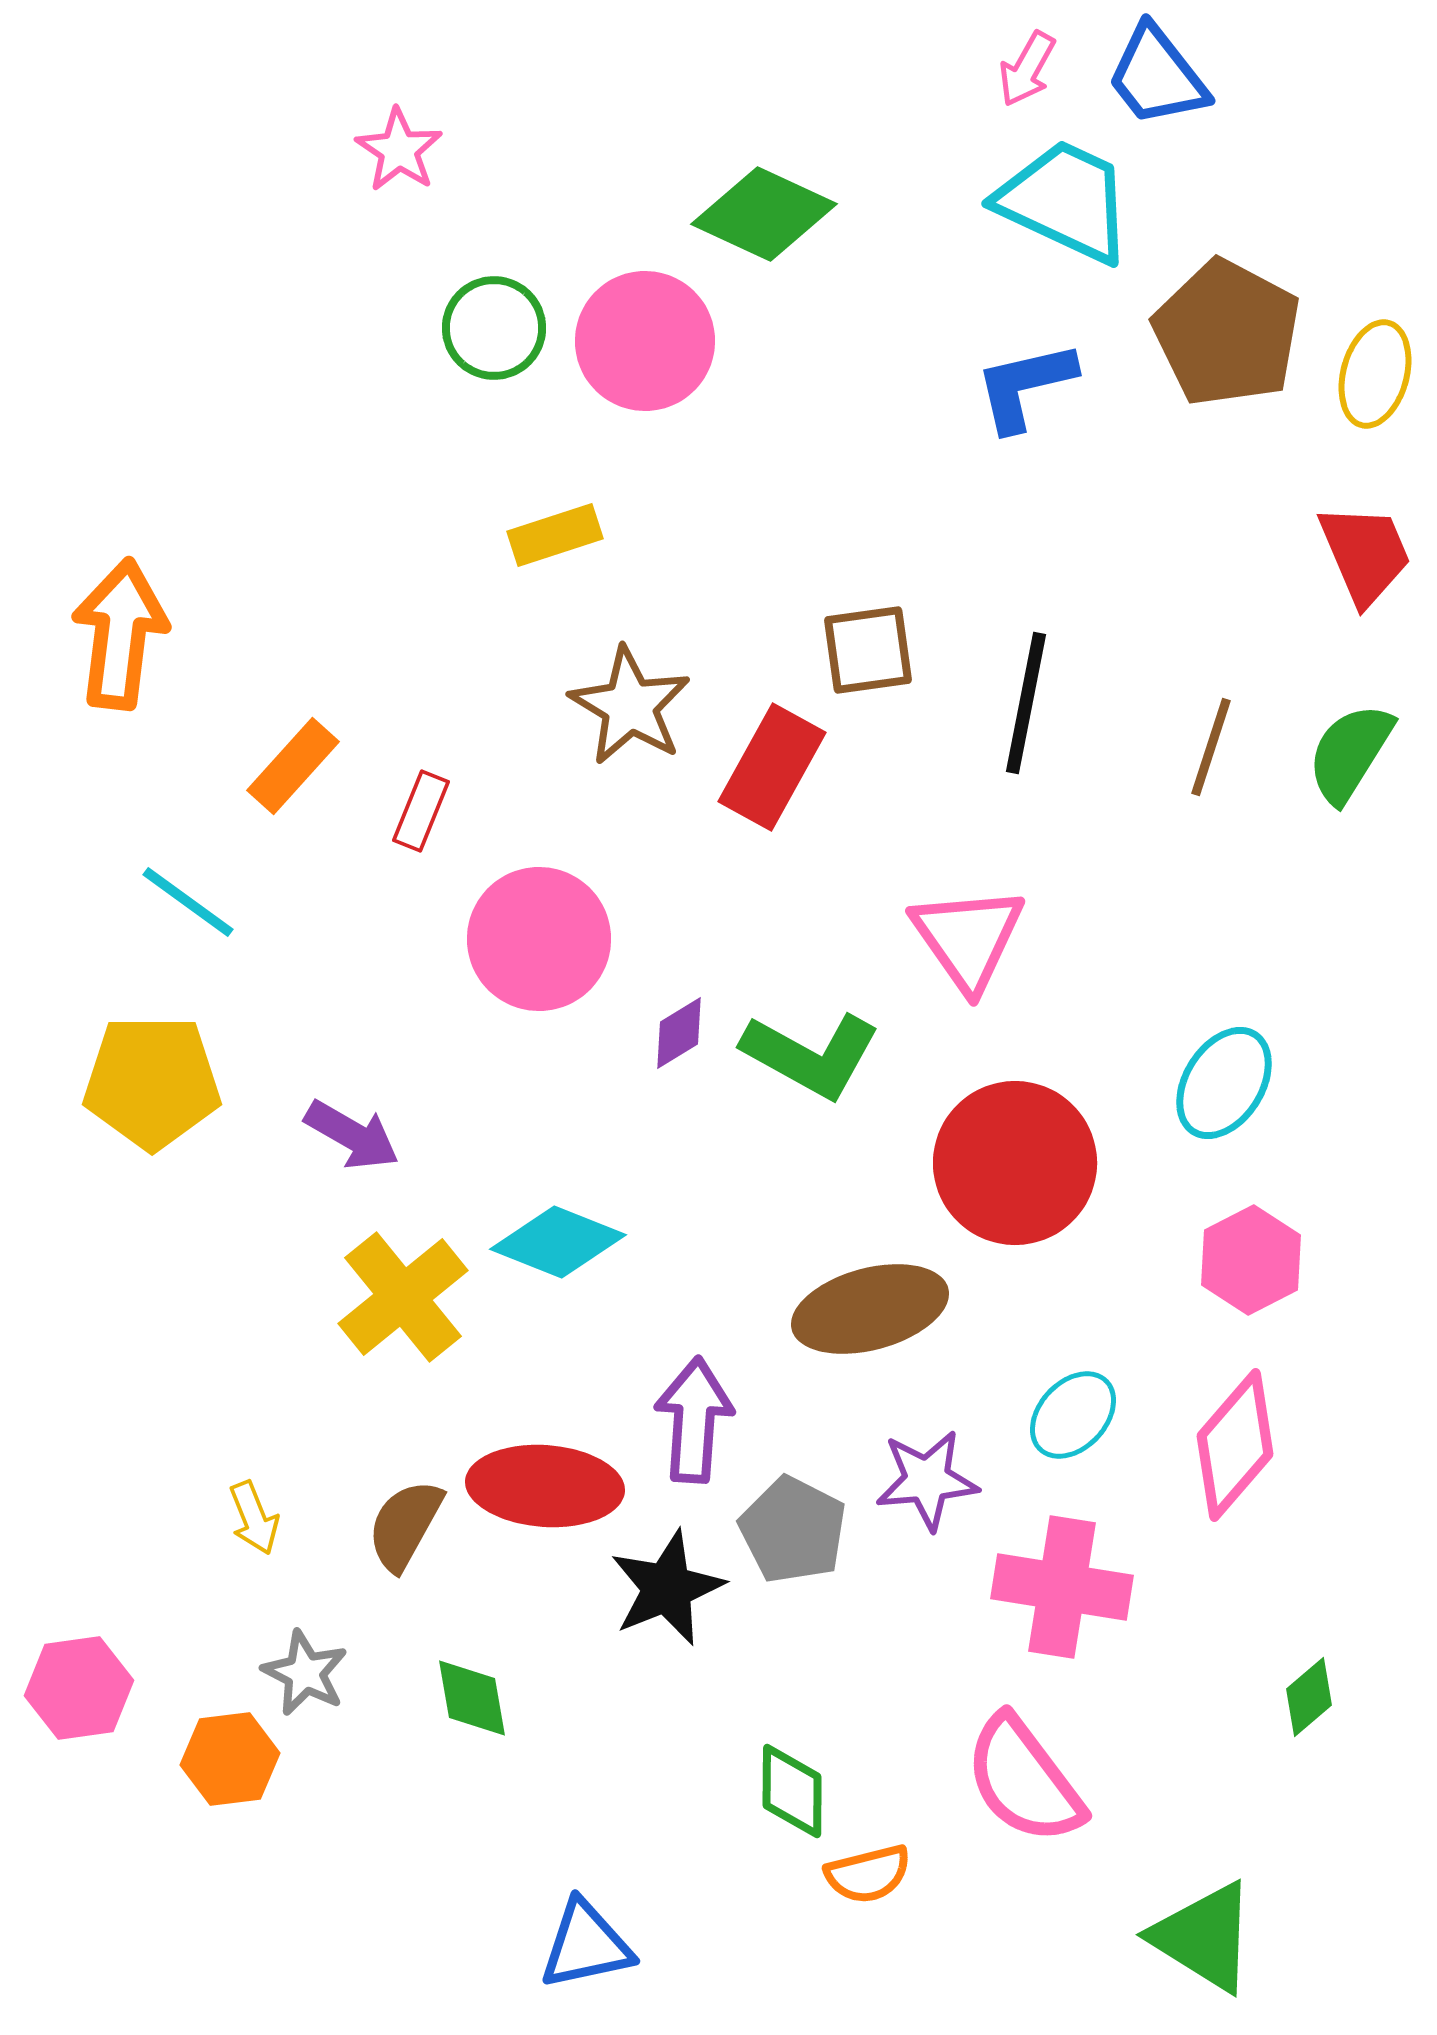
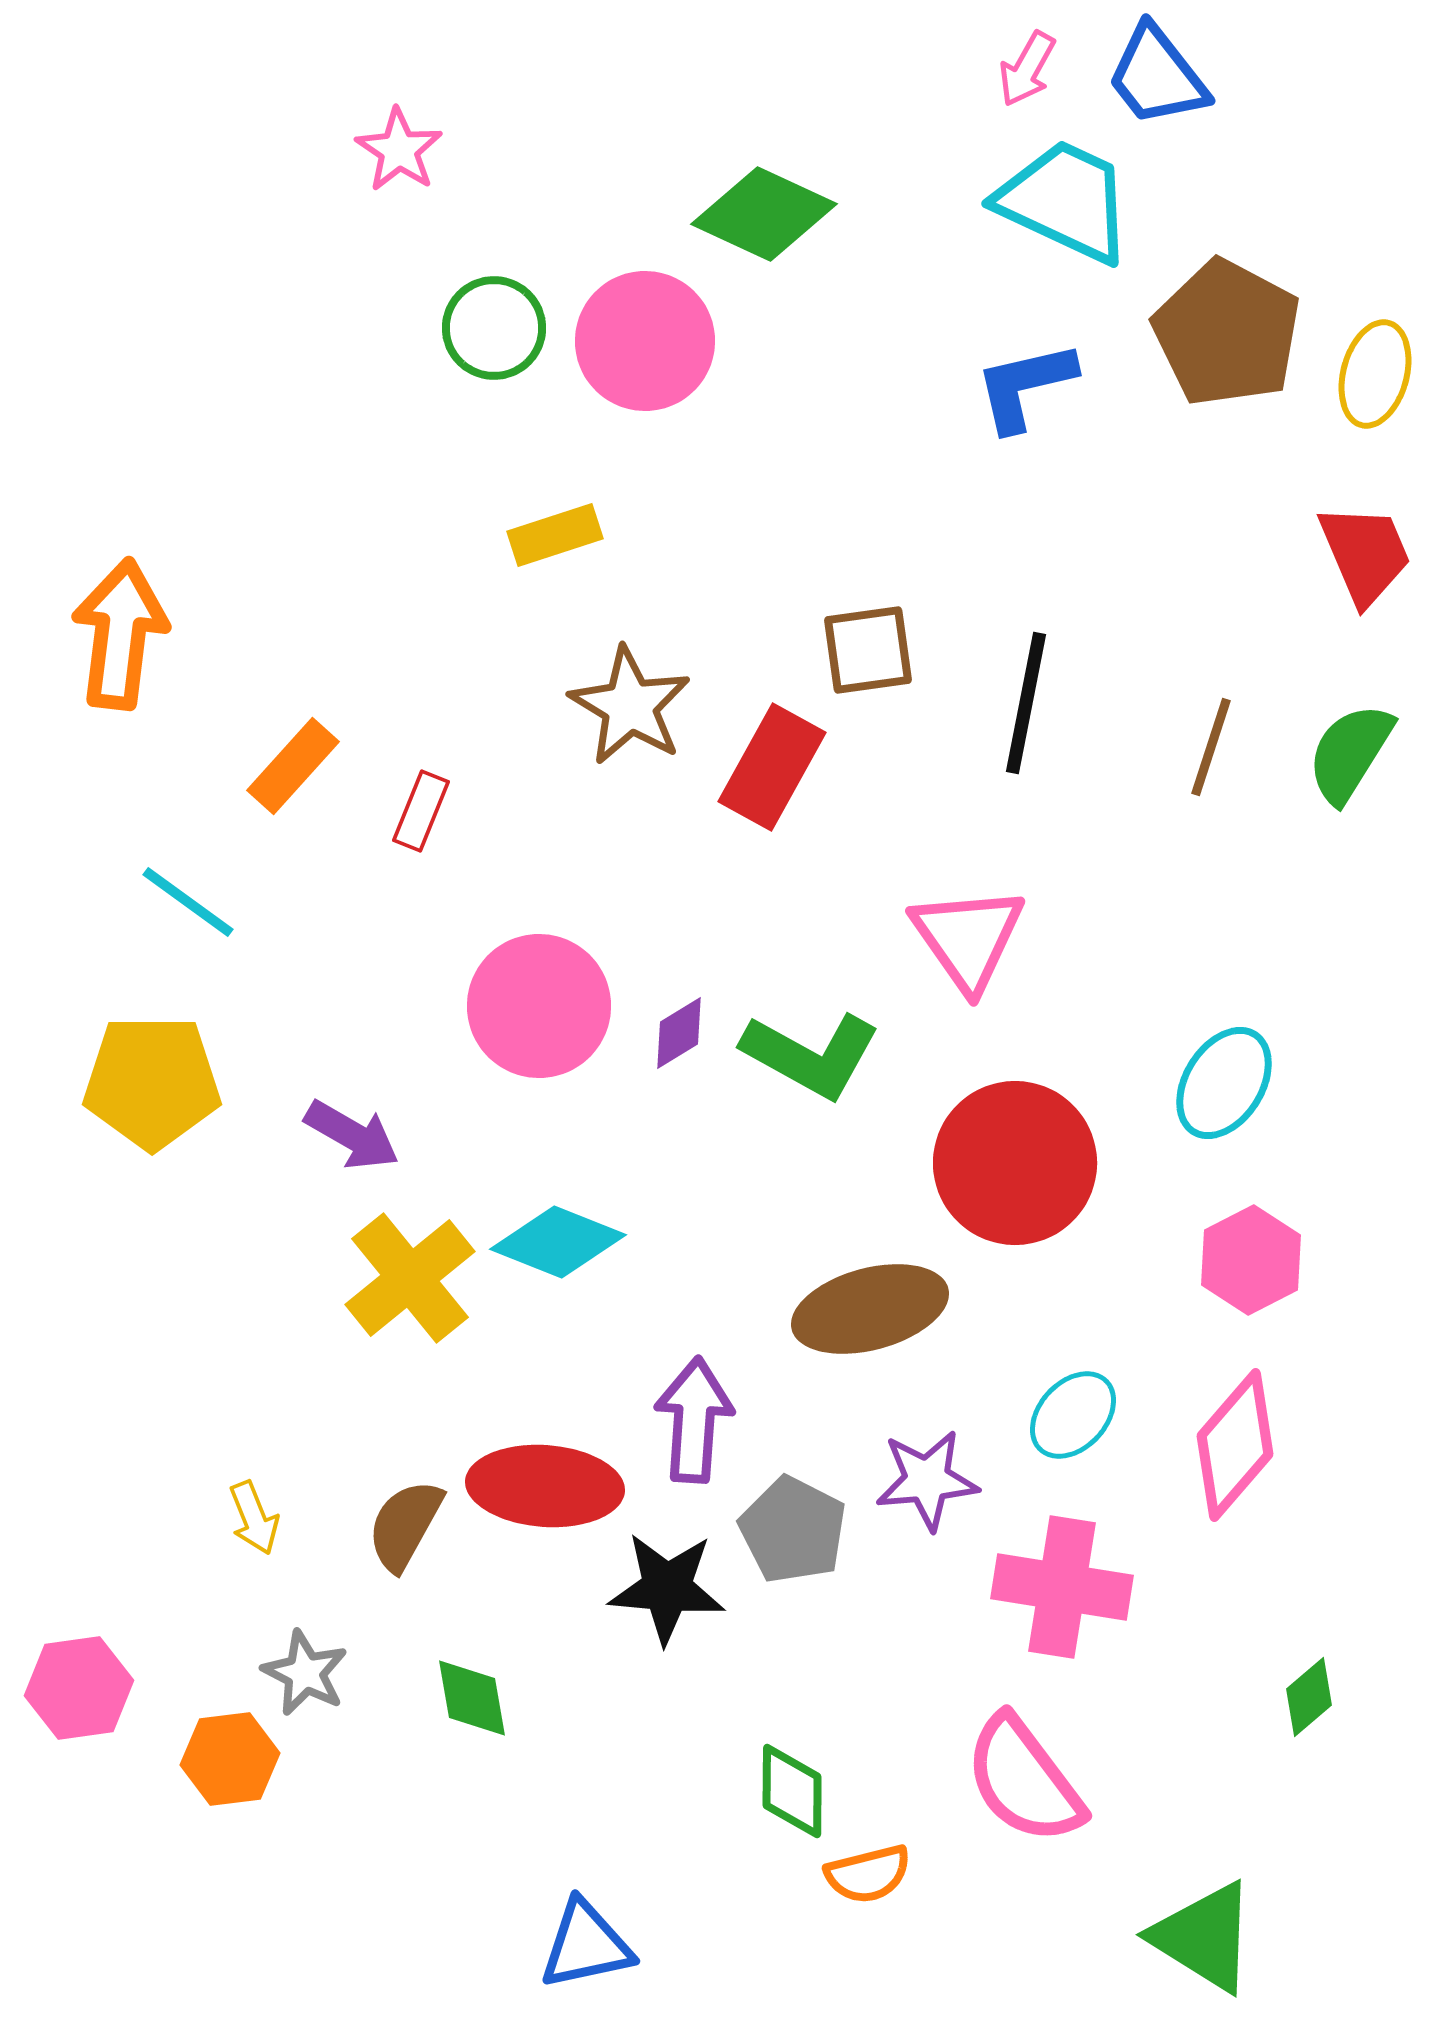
pink circle at (539, 939): moved 67 px down
yellow cross at (403, 1297): moved 7 px right, 19 px up
black star at (667, 1588): rotated 27 degrees clockwise
